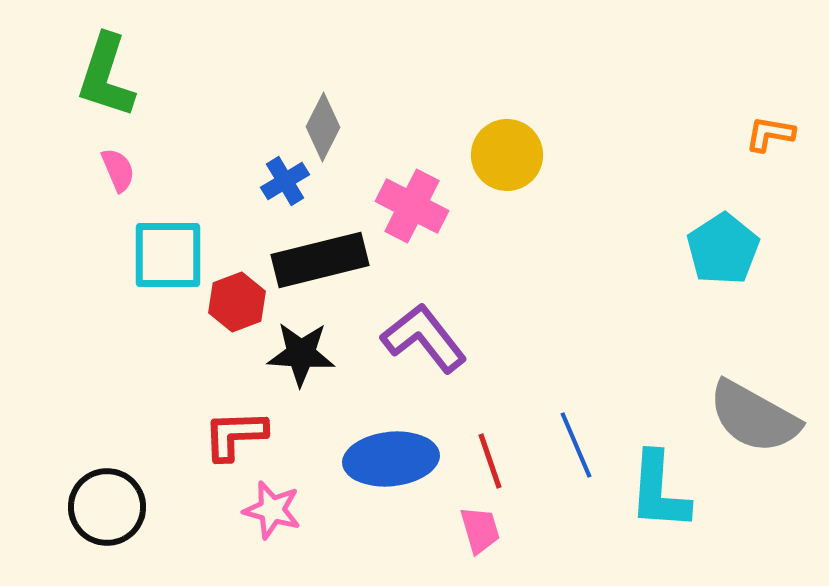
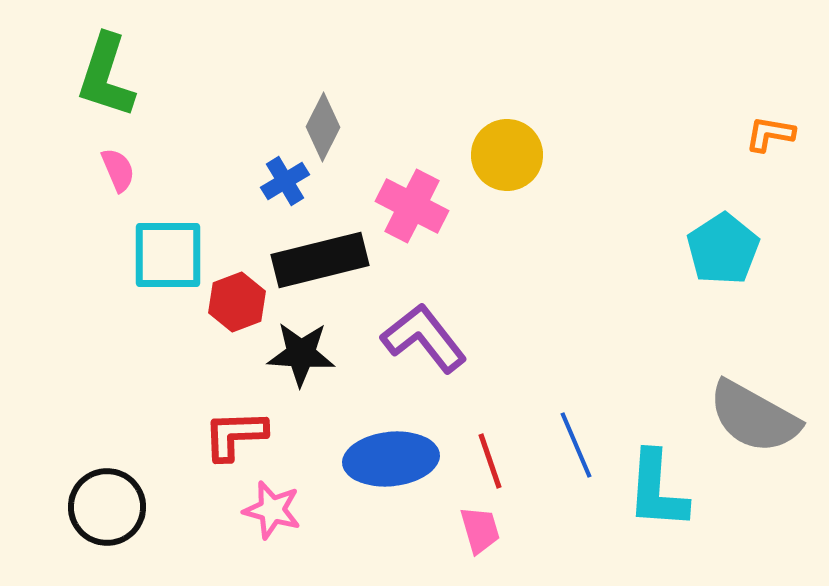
cyan L-shape: moved 2 px left, 1 px up
